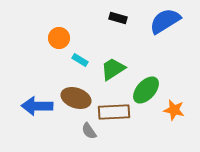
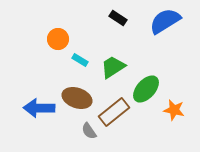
black rectangle: rotated 18 degrees clockwise
orange circle: moved 1 px left, 1 px down
green trapezoid: moved 2 px up
green ellipse: moved 1 px up
brown ellipse: moved 1 px right
blue arrow: moved 2 px right, 2 px down
brown rectangle: rotated 36 degrees counterclockwise
